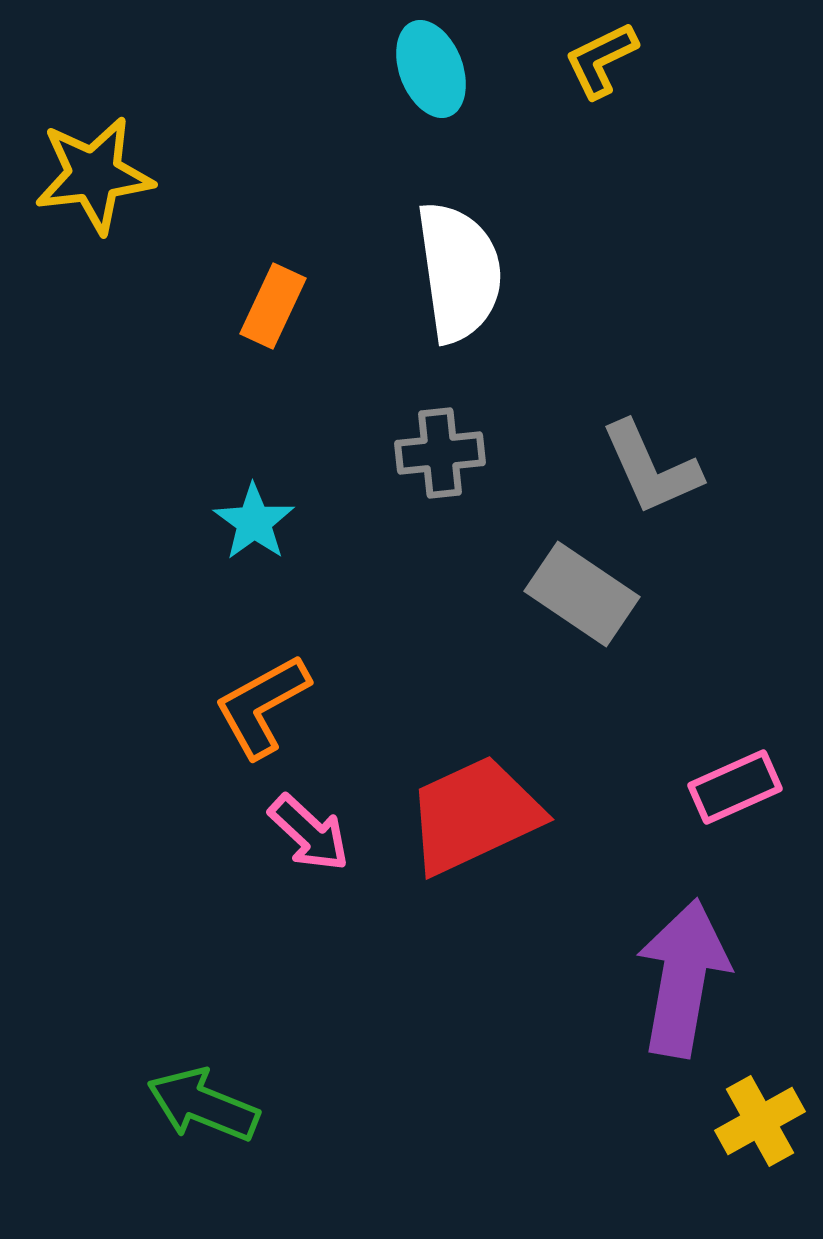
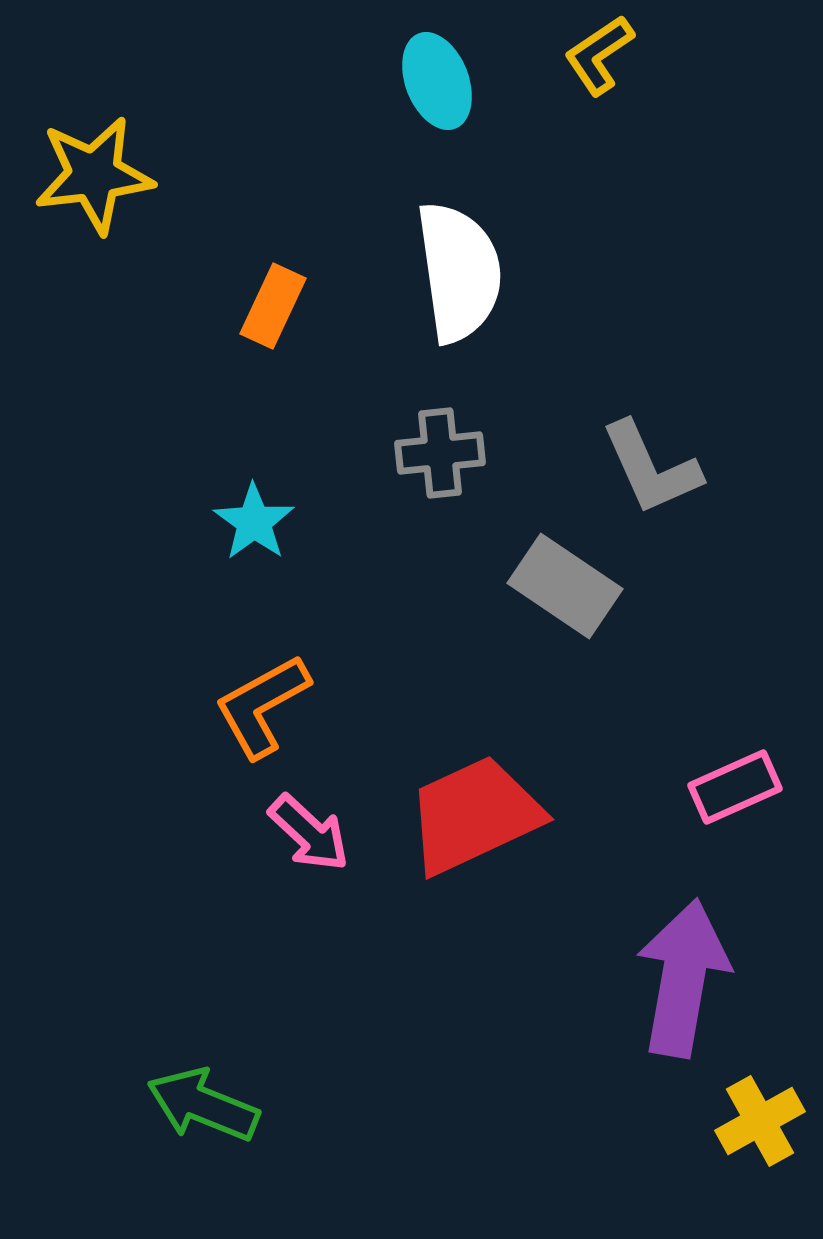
yellow L-shape: moved 2 px left, 5 px up; rotated 8 degrees counterclockwise
cyan ellipse: moved 6 px right, 12 px down
gray rectangle: moved 17 px left, 8 px up
